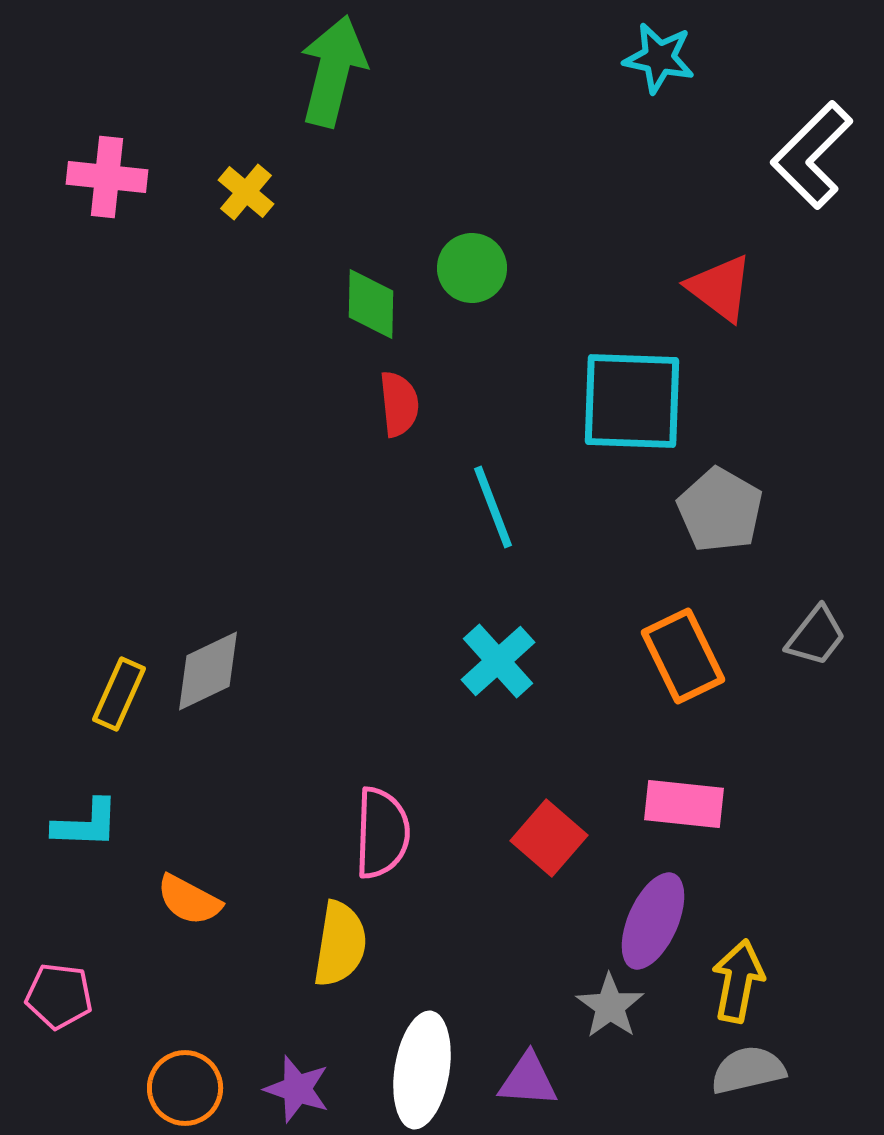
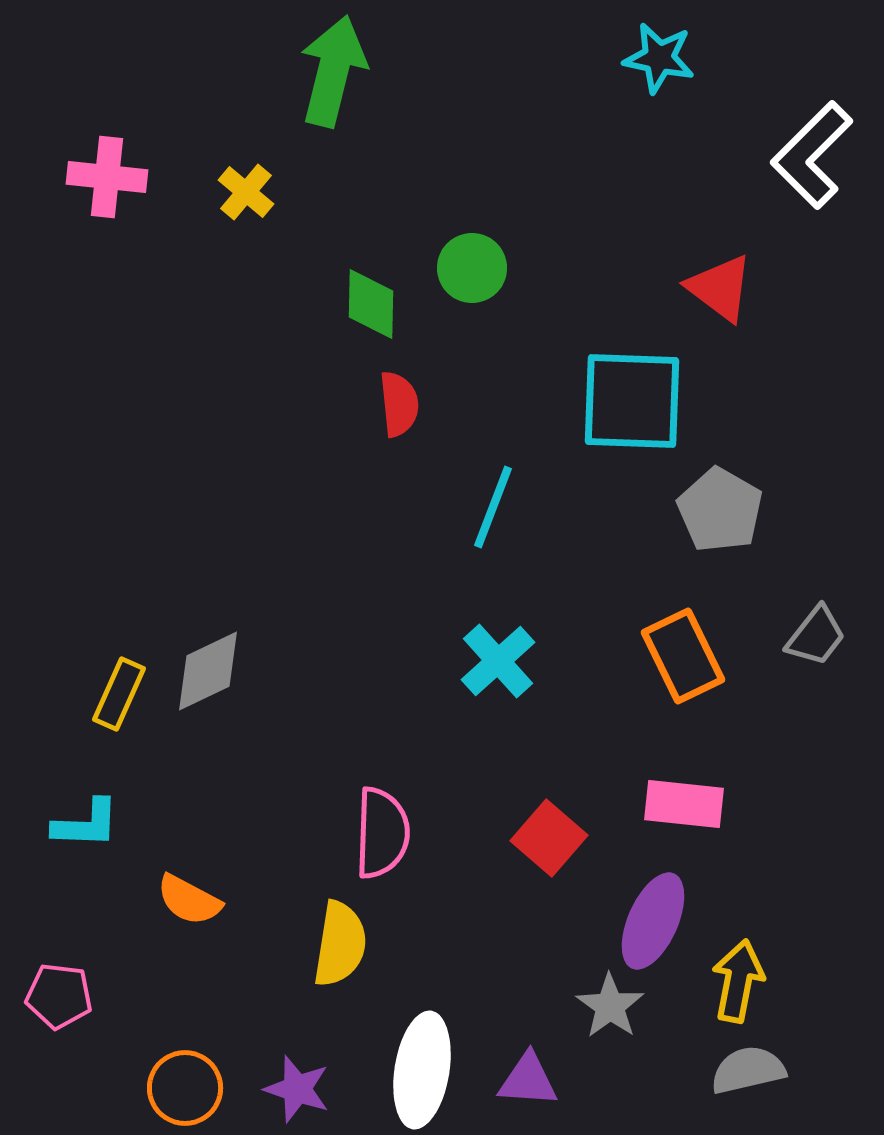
cyan line: rotated 42 degrees clockwise
